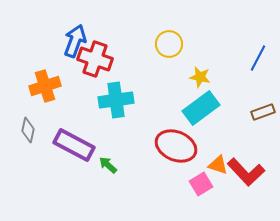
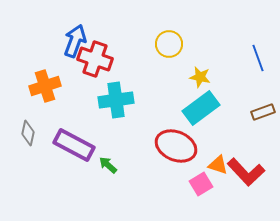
blue line: rotated 48 degrees counterclockwise
gray diamond: moved 3 px down
